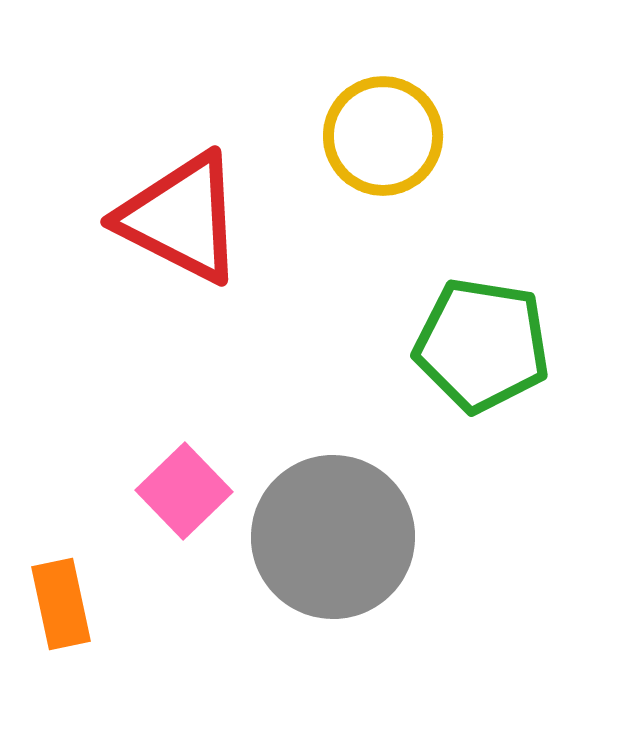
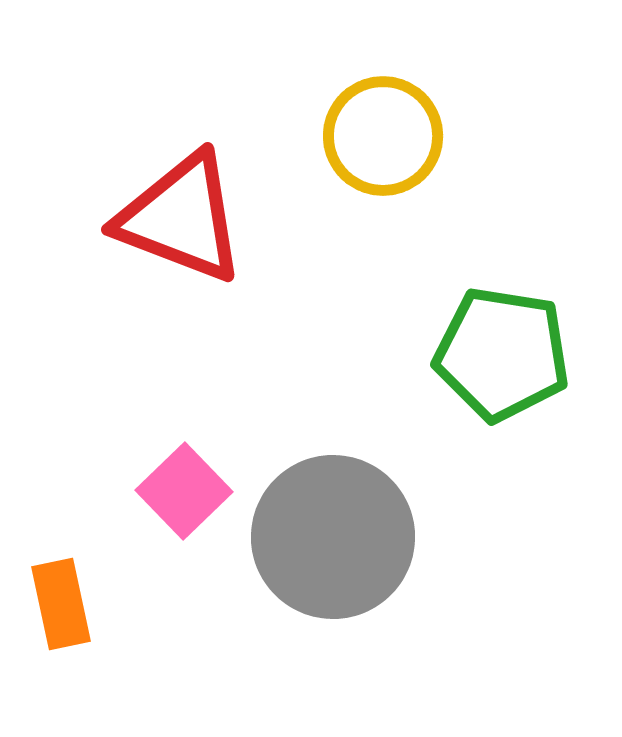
red triangle: rotated 6 degrees counterclockwise
green pentagon: moved 20 px right, 9 px down
